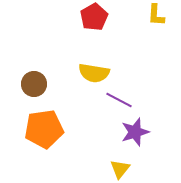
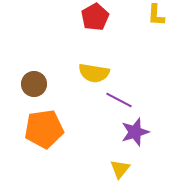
red pentagon: moved 1 px right
